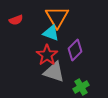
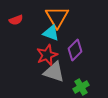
red star: rotated 15 degrees clockwise
